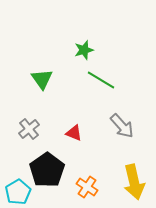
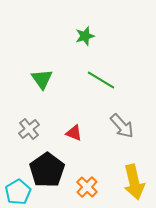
green star: moved 1 px right, 14 px up
orange cross: rotated 10 degrees clockwise
